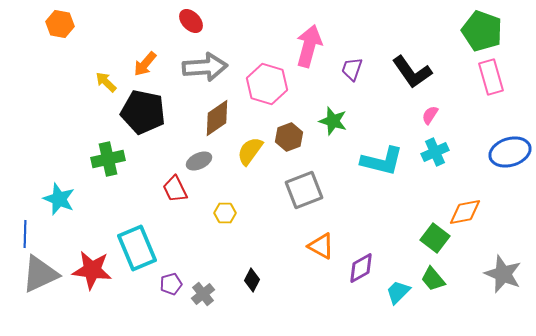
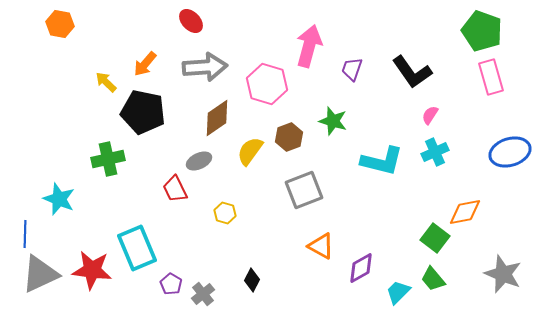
yellow hexagon: rotated 15 degrees clockwise
purple pentagon: rotated 25 degrees counterclockwise
